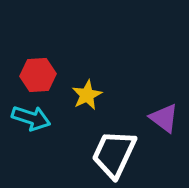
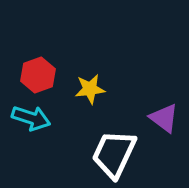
red hexagon: rotated 16 degrees counterclockwise
yellow star: moved 3 px right, 6 px up; rotated 20 degrees clockwise
